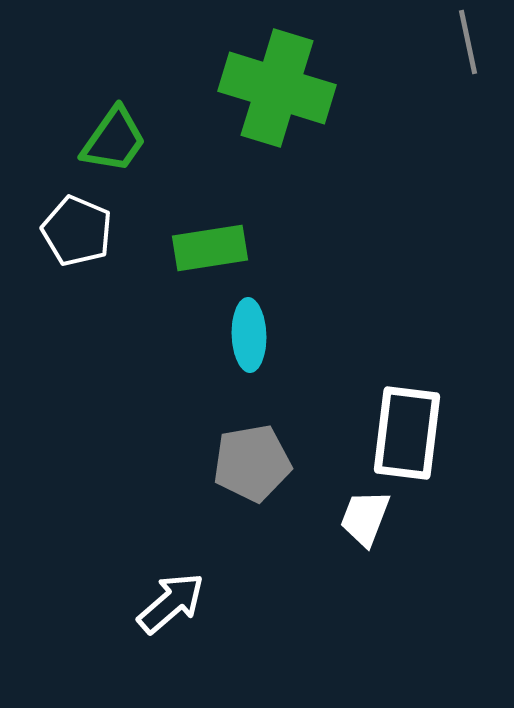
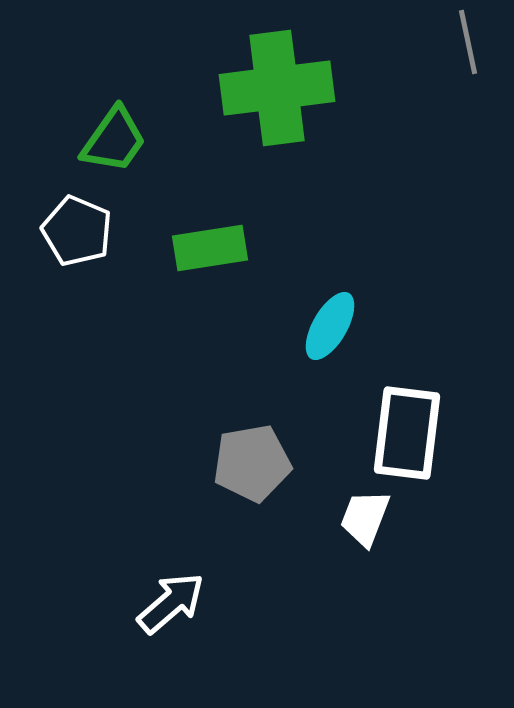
green cross: rotated 24 degrees counterclockwise
cyan ellipse: moved 81 px right, 9 px up; rotated 32 degrees clockwise
